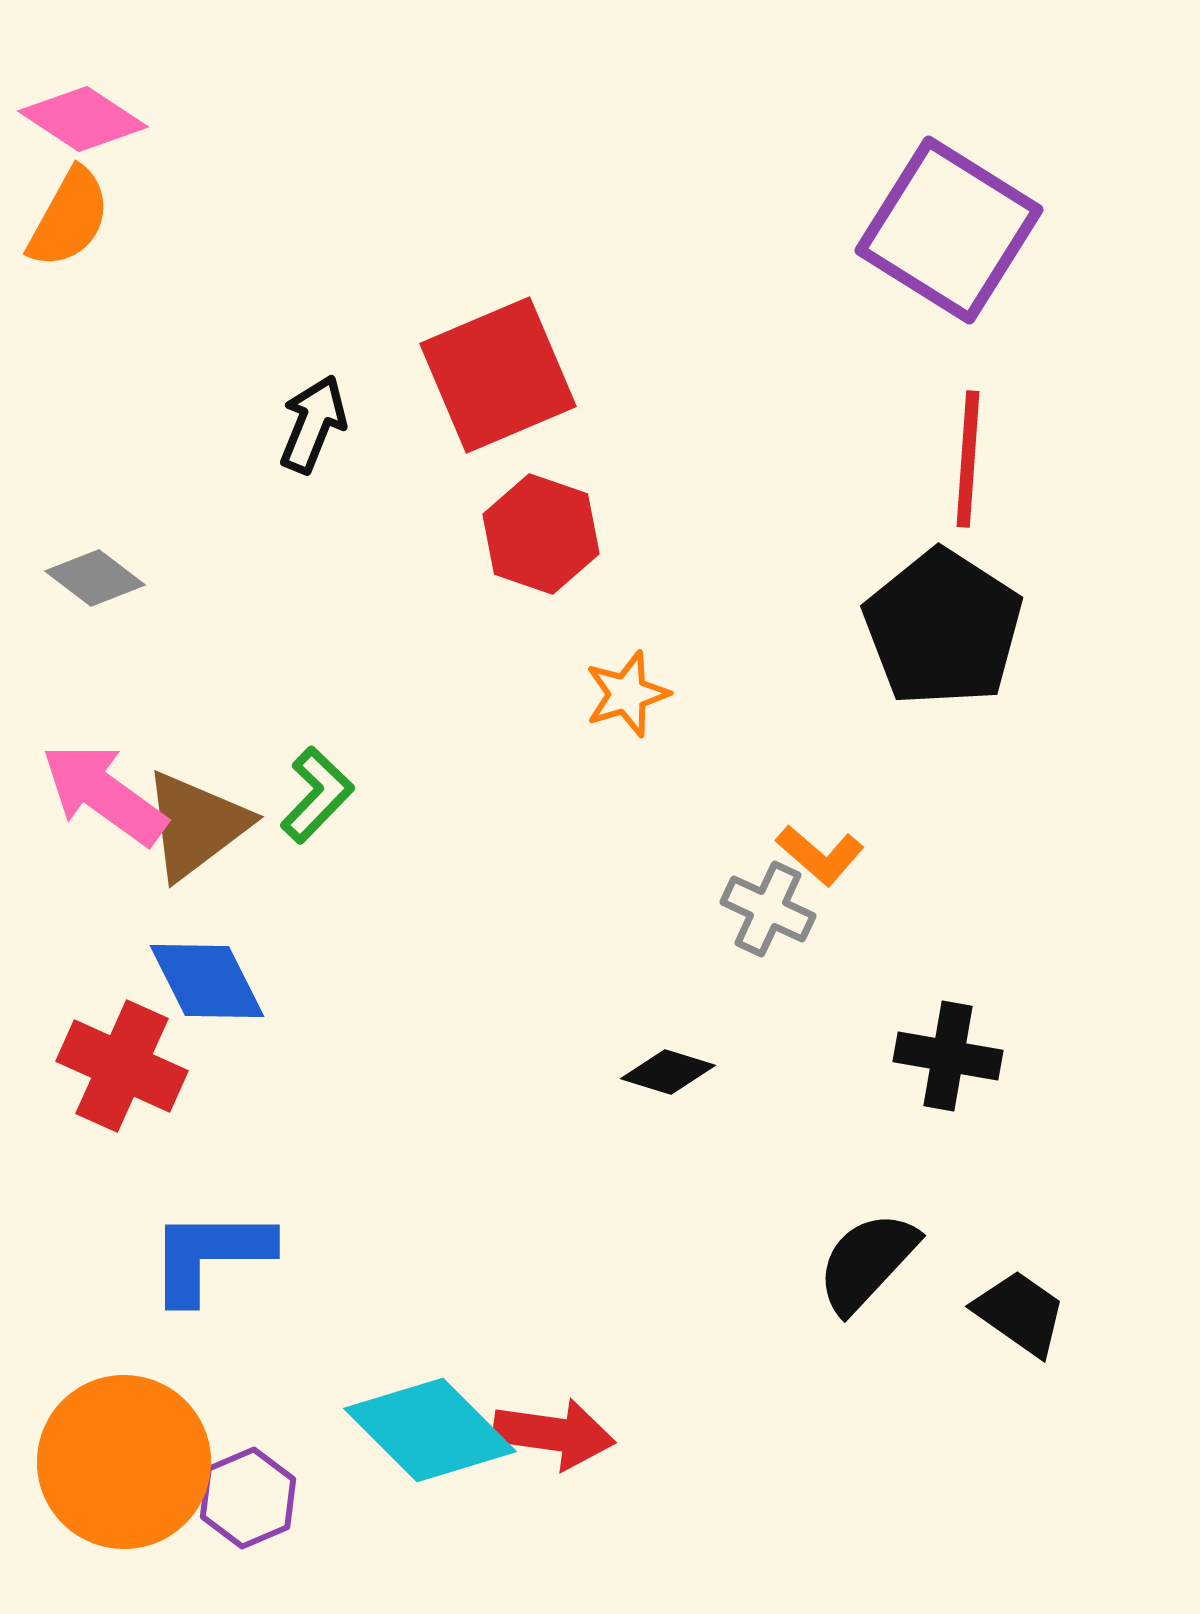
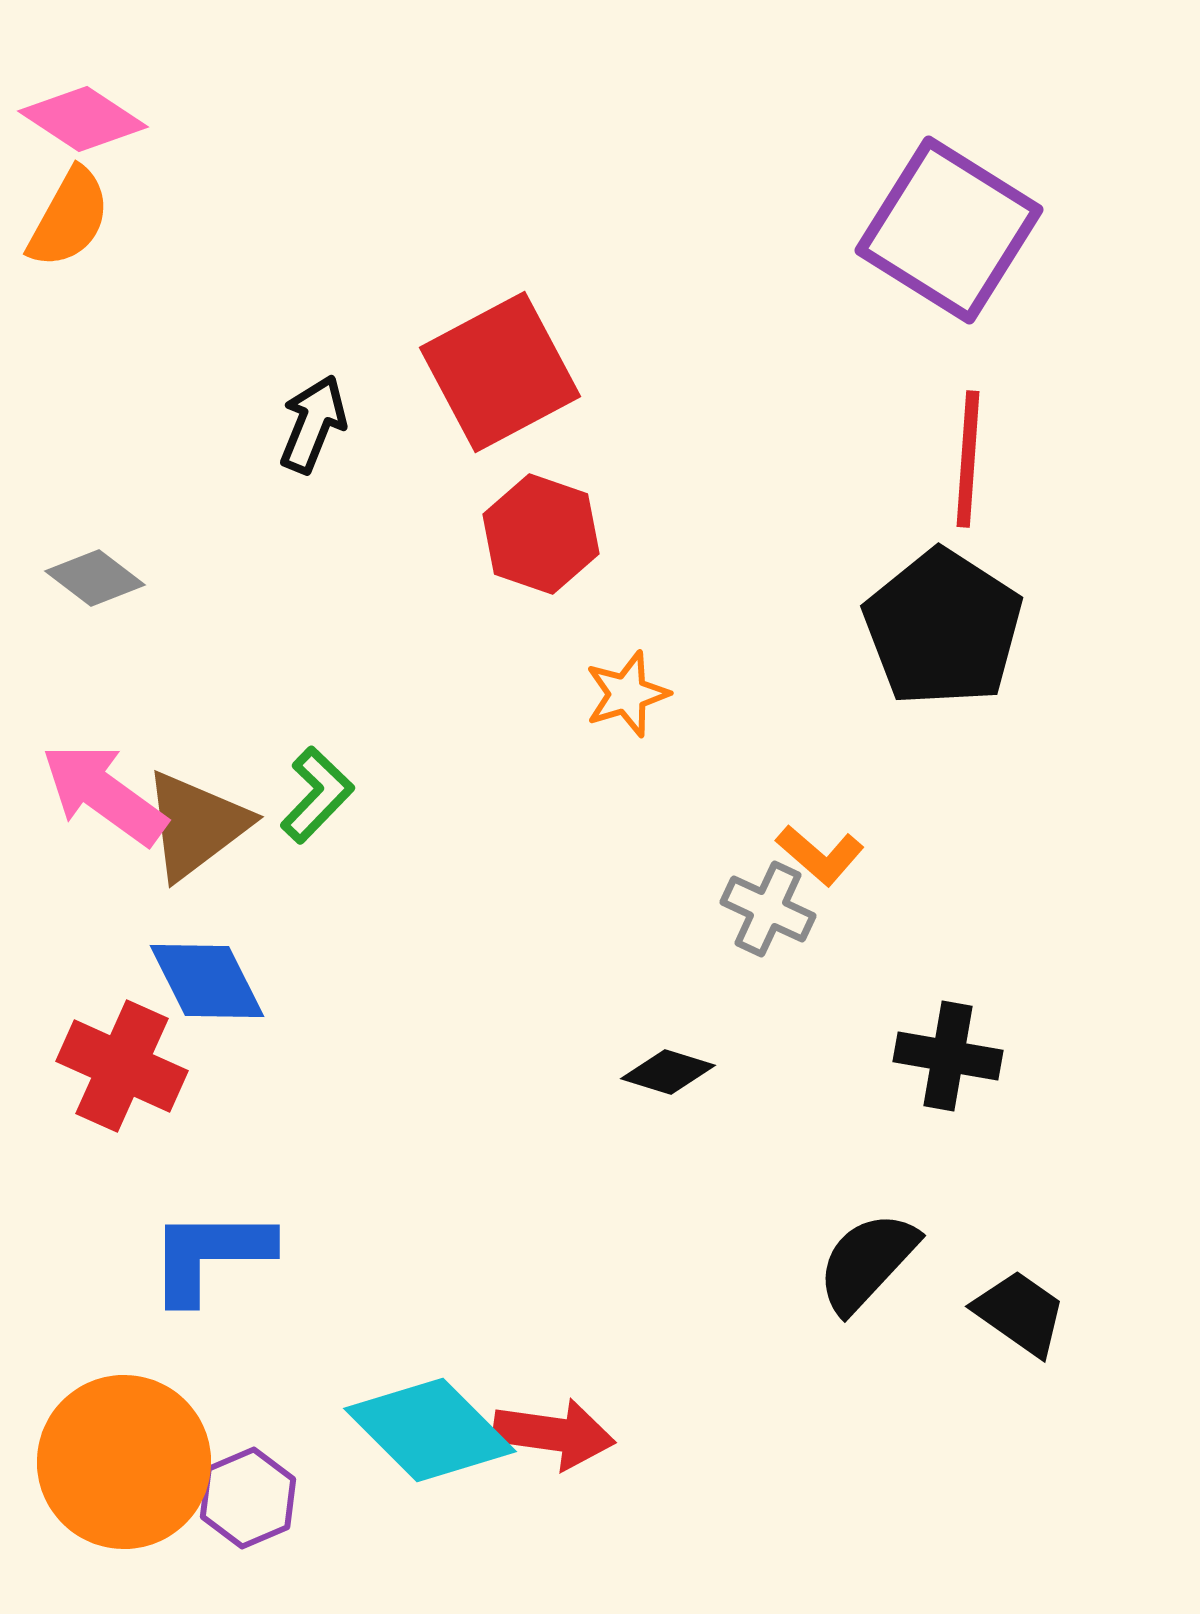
red square: moved 2 px right, 3 px up; rotated 5 degrees counterclockwise
